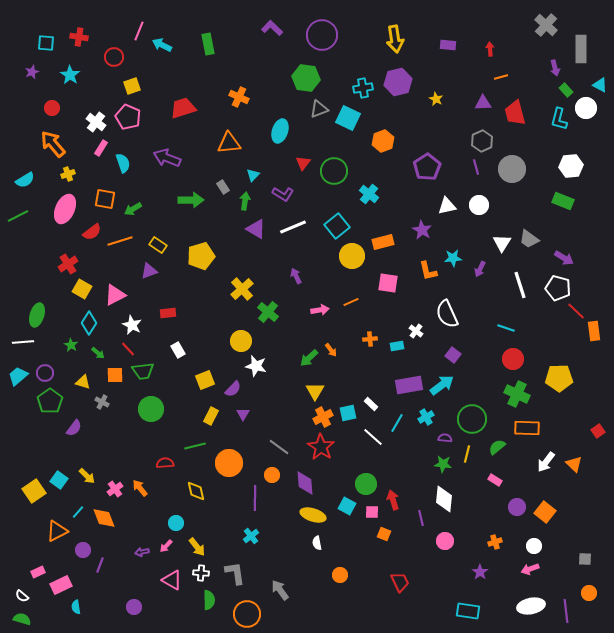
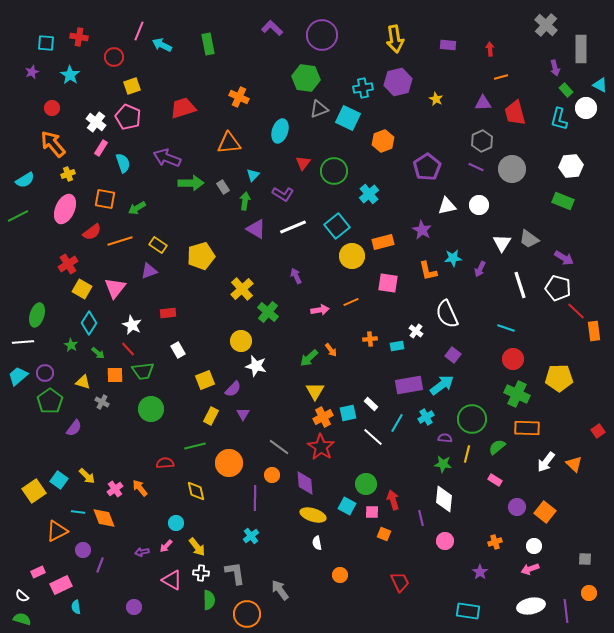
purple line at (476, 167): rotated 49 degrees counterclockwise
cyan cross at (369, 194): rotated 12 degrees clockwise
green arrow at (191, 200): moved 17 px up
green arrow at (133, 209): moved 4 px right, 1 px up
pink triangle at (115, 295): moved 7 px up; rotated 25 degrees counterclockwise
cyan line at (78, 512): rotated 56 degrees clockwise
